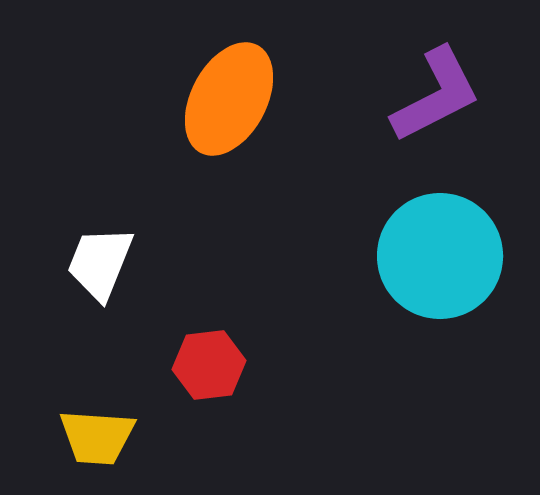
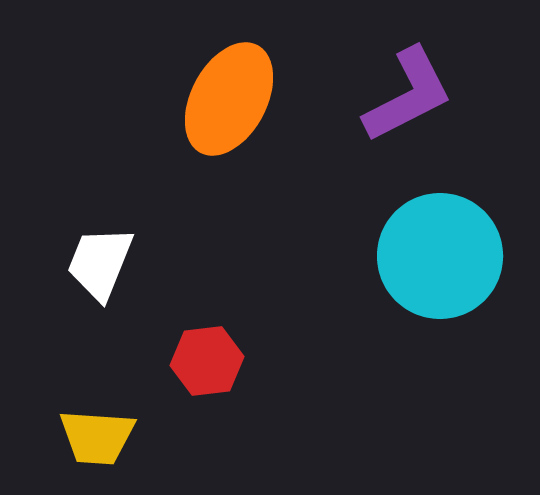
purple L-shape: moved 28 px left
red hexagon: moved 2 px left, 4 px up
